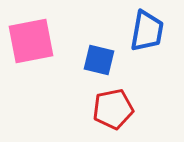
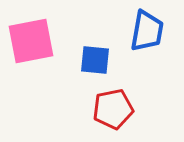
blue square: moved 4 px left; rotated 8 degrees counterclockwise
